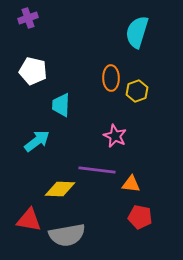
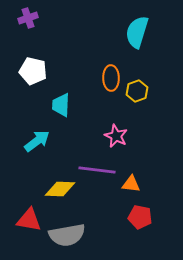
pink star: moved 1 px right
